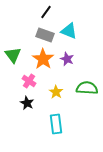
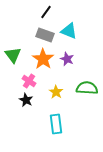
black star: moved 1 px left, 3 px up
